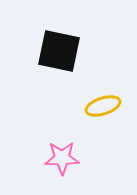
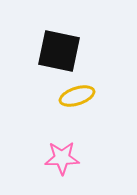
yellow ellipse: moved 26 px left, 10 px up
